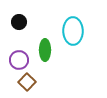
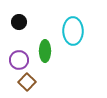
green ellipse: moved 1 px down
